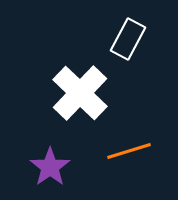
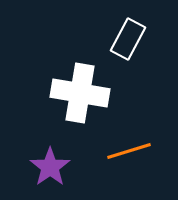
white cross: rotated 34 degrees counterclockwise
